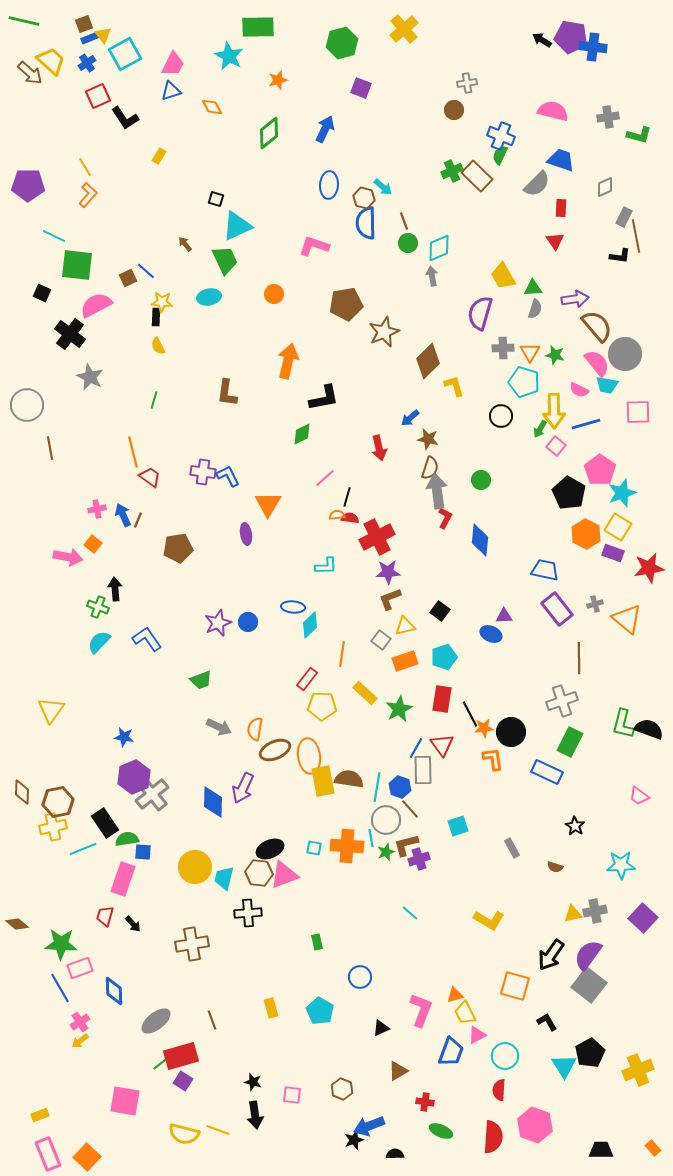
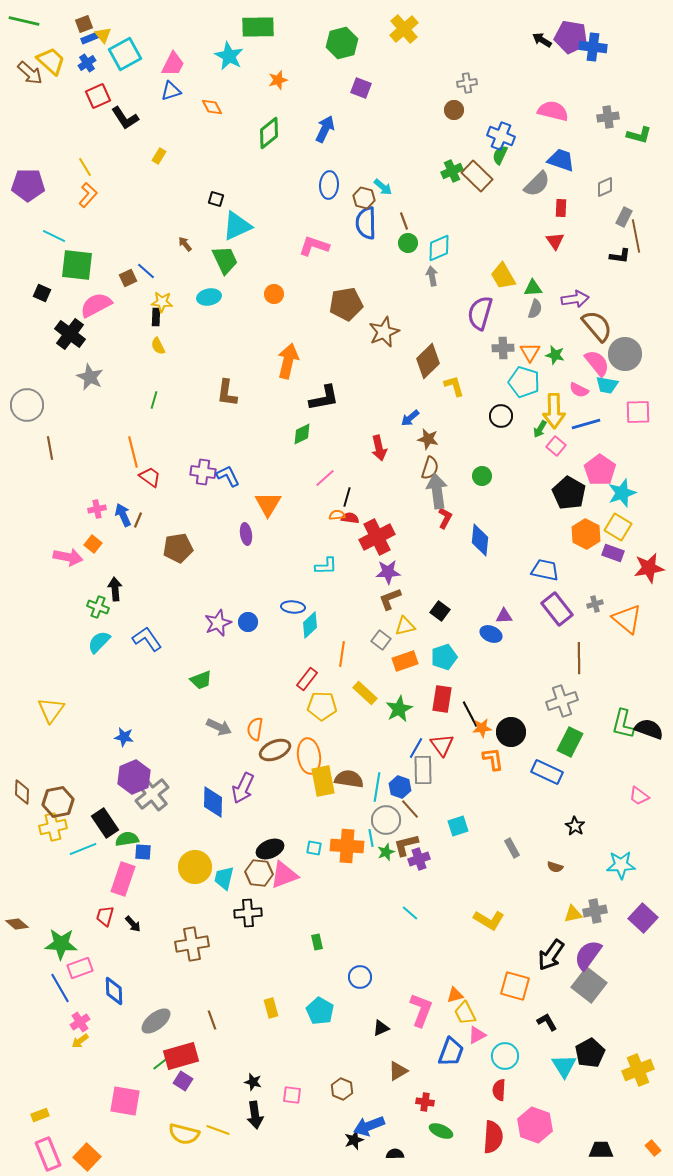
green circle at (481, 480): moved 1 px right, 4 px up
orange star at (484, 728): moved 2 px left
